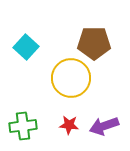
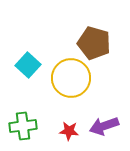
brown pentagon: rotated 16 degrees clockwise
cyan square: moved 2 px right, 18 px down
red star: moved 6 px down
